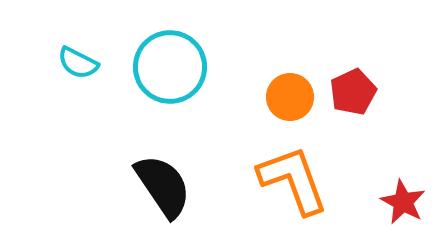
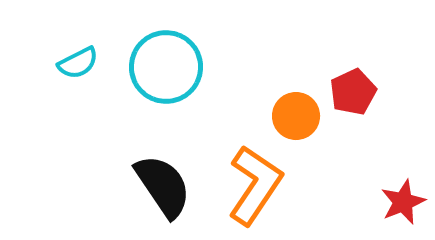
cyan semicircle: rotated 54 degrees counterclockwise
cyan circle: moved 4 px left
orange circle: moved 6 px right, 19 px down
orange L-shape: moved 38 px left, 5 px down; rotated 54 degrees clockwise
red star: rotated 21 degrees clockwise
